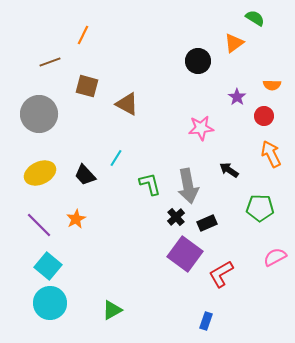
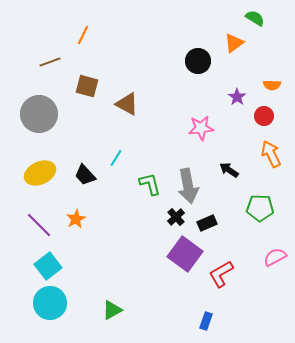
cyan square: rotated 12 degrees clockwise
